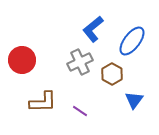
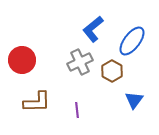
brown hexagon: moved 3 px up
brown L-shape: moved 6 px left
purple line: moved 3 px left, 1 px up; rotated 49 degrees clockwise
